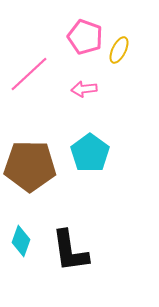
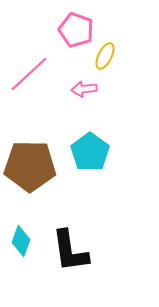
pink pentagon: moved 9 px left, 7 px up
yellow ellipse: moved 14 px left, 6 px down
cyan pentagon: moved 1 px up
